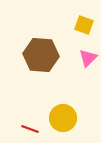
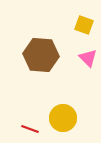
pink triangle: rotated 30 degrees counterclockwise
